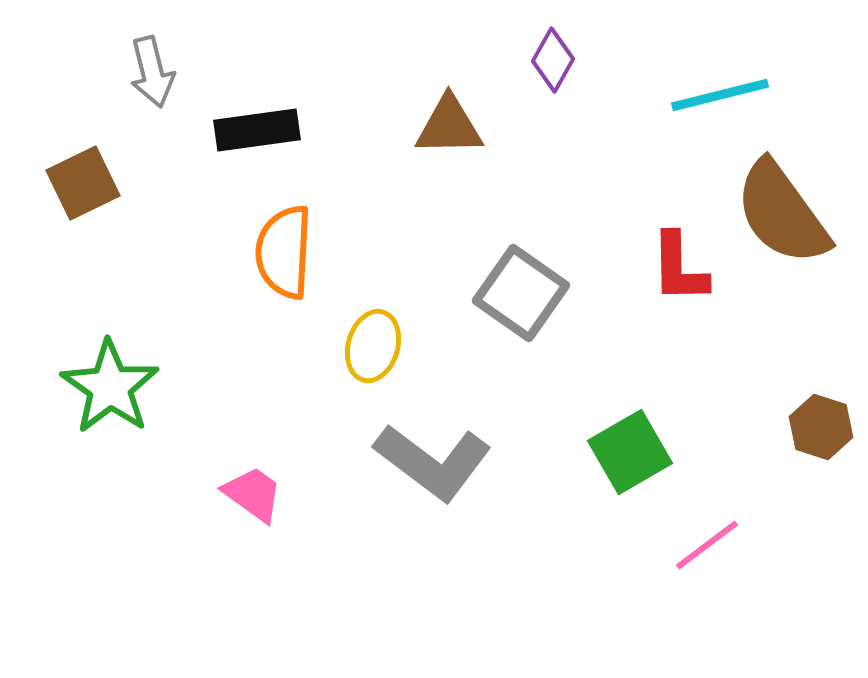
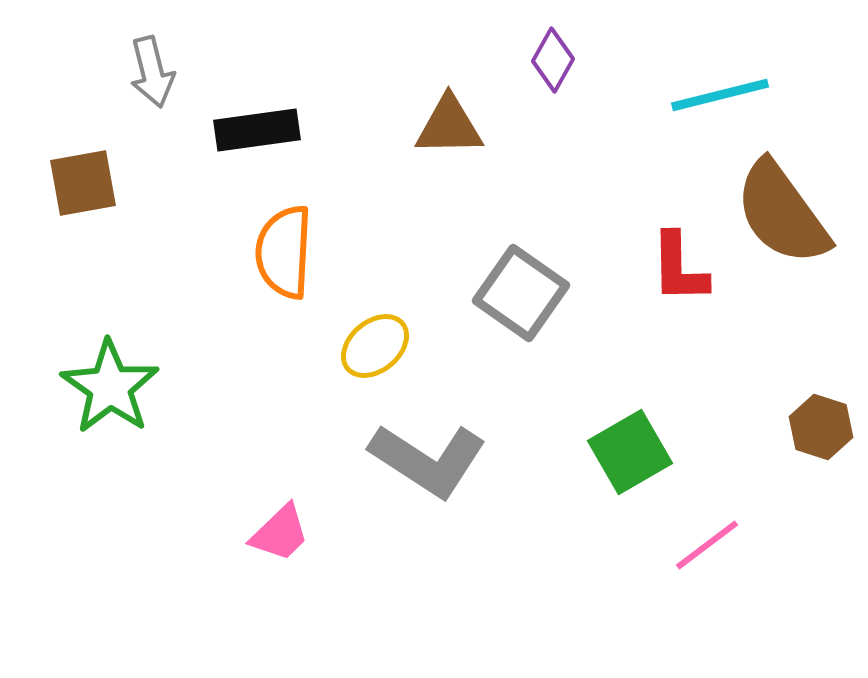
brown square: rotated 16 degrees clockwise
yellow ellipse: moved 2 px right; rotated 34 degrees clockwise
gray L-shape: moved 5 px left, 2 px up; rotated 4 degrees counterclockwise
pink trapezoid: moved 27 px right, 39 px down; rotated 100 degrees clockwise
